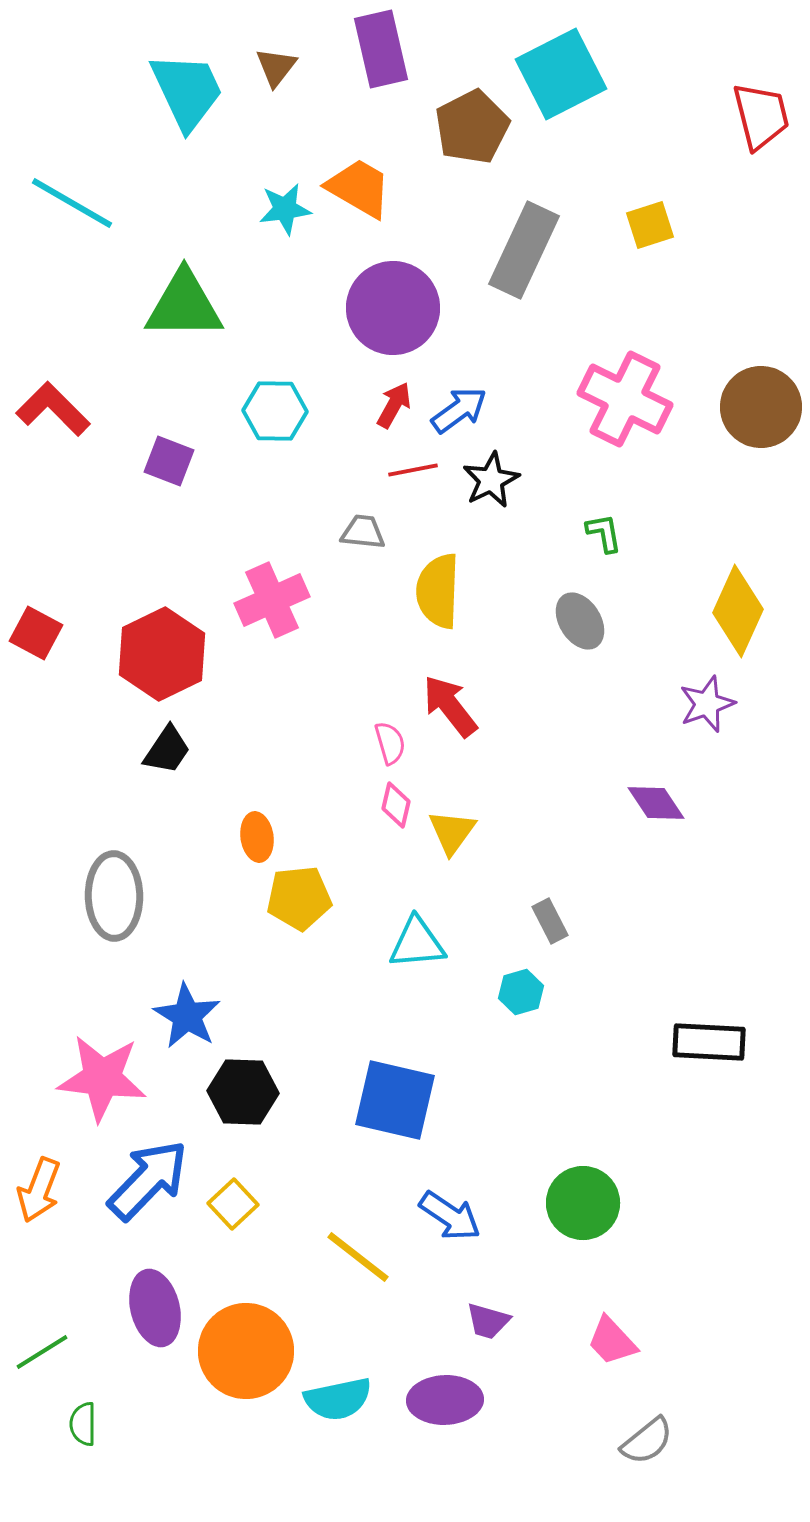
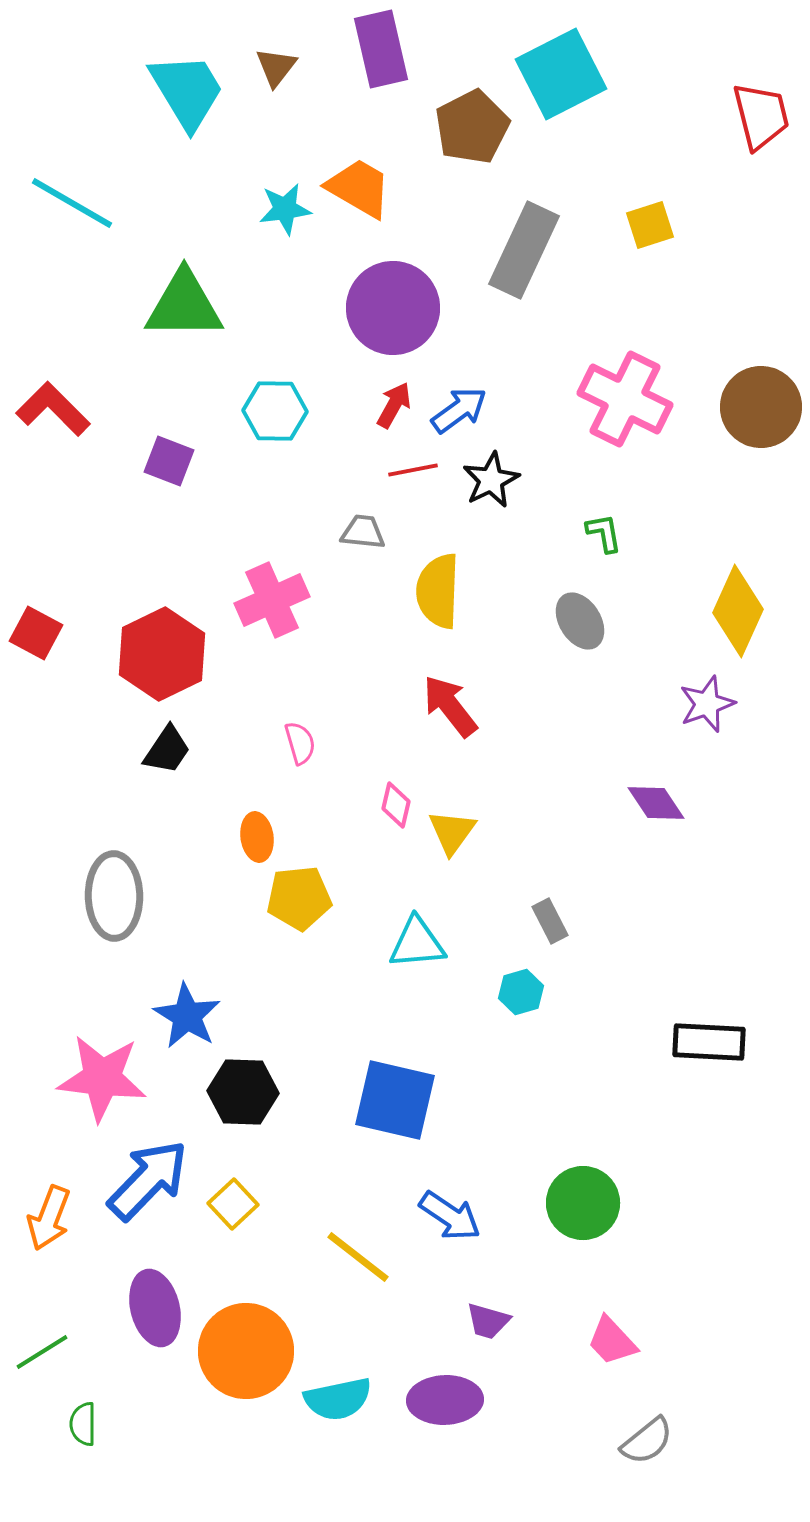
cyan trapezoid at (187, 91): rotated 6 degrees counterclockwise
pink semicircle at (390, 743): moved 90 px left
orange arrow at (39, 1190): moved 10 px right, 28 px down
